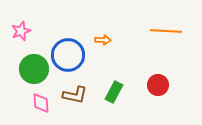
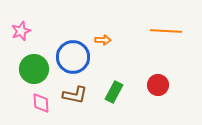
blue circle: moved 5 px right, 2 px down
